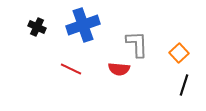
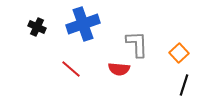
blue cross: moved 1 px up
red line: rotated 15 degrees clockwise
